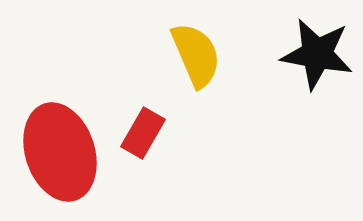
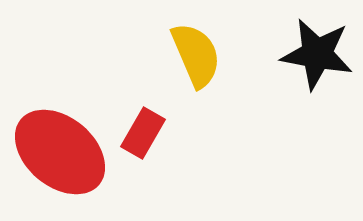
red ellipse: rotated 32 degrees counterclockwise
